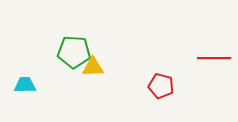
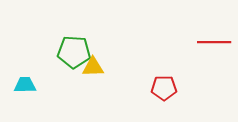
red line: moved 16 px up
red pentagon: moved 3 px right, 2 px down; rotated 15 degrees counterclockwise
